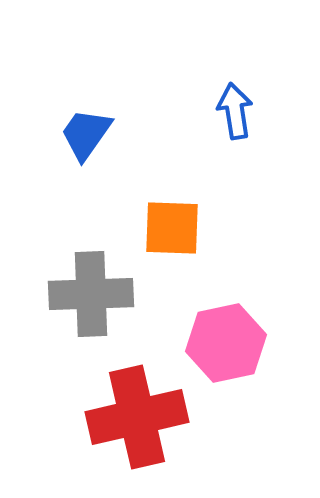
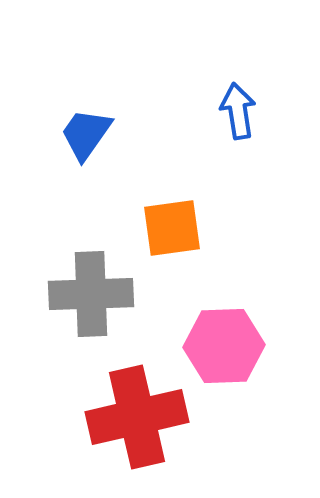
blue arrow: moved 3 px right
orange square: rotated 10 degrees counterclockwise
pink hexagon: moved 2 px left, 3 px down; rotated 10 degrees clockwise
